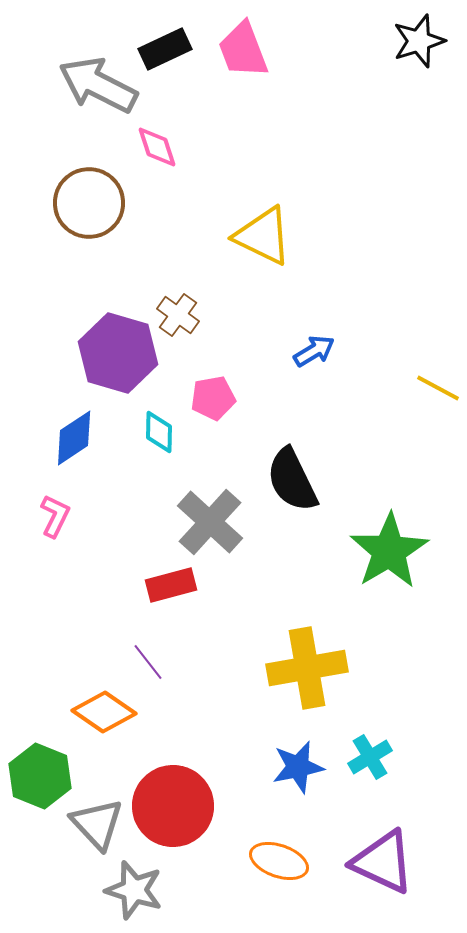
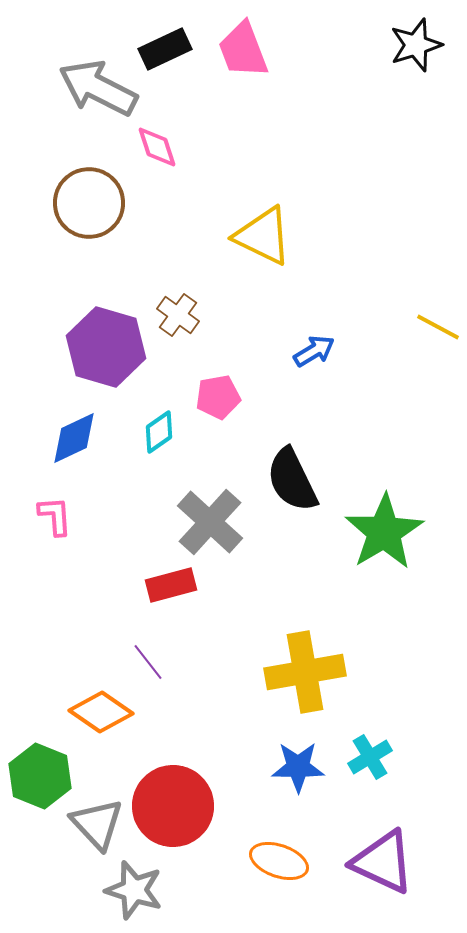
black star: moved 3 px left, 4 px down
gray arrow: moved 3 px down
purple hexagon: moved 12 px left, 6 px up
yellow line: moved 61 px up
pink pentagon: moved 5 px right, 1 px up
cyan diamond: rotated 54 degrees clockwise
blue diamond: rotated 8 degrees clockwise
pink L-shape: rotated 30 degrees counterclockwise
green star: moved 5 px left, 19 px up
yellow cross: moved 2 px left, 4 px down
orange diamond: moved 3 px left
blue star: rotated 12 degrees clockwise
